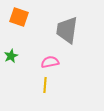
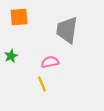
orange square: rotated 24 degrees counterclockwise
yellow line: moved 3 px left, 1 px up; rotated 28 degrees counterclockwise
